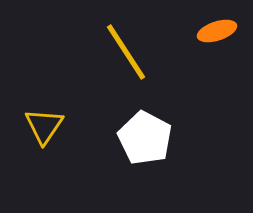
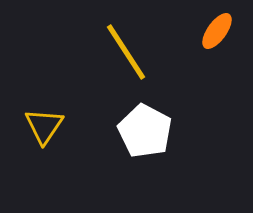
orange ellipse: rotated 36 degrees counterclockwise
white pentagon: moved 7 px up
